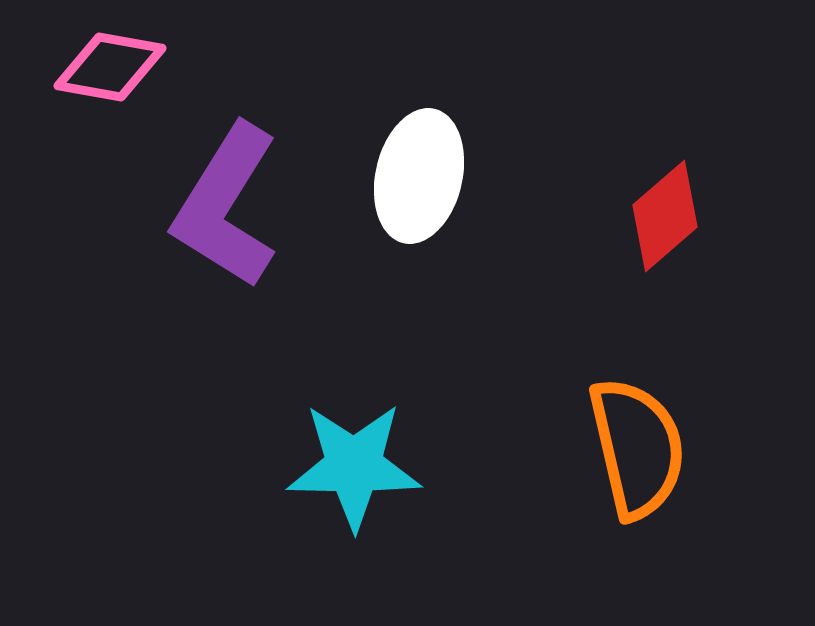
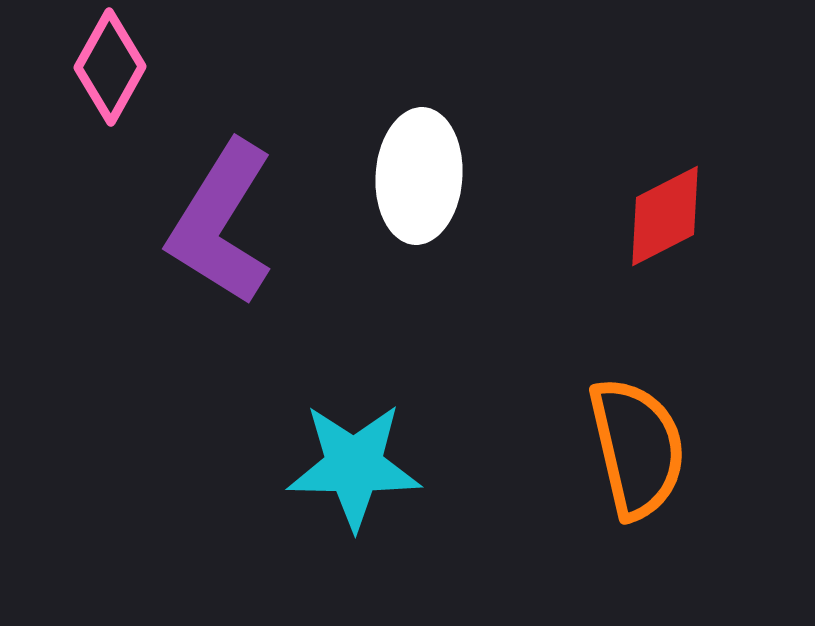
pink diamond: rotated 71 degrees counterclockwise
white ellipse: rotated 9 degrees counterclockwise
purple L-shape: moved 5 px left, 17 px down
red diamond: rotated 14 degrees clockwise
